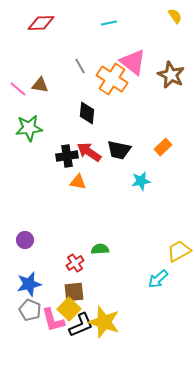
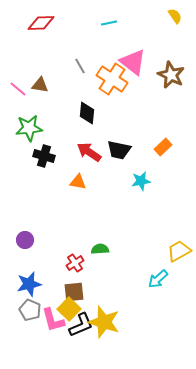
black cross: moved 23 px left; rotated 25 degrees clockwise
